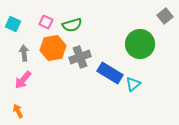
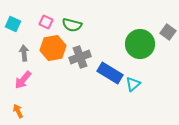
gray square: moved 3 px right, 16 px down; rotated 14 degrees counterclockwise
green semicircle: rotated 30 degrees clockwise
